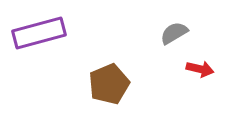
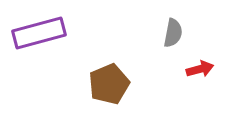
gray semicircle: moved 1 px left; rotated 132 degrees clockwise
red arrow: rotated 28 degrees counterclockwise
